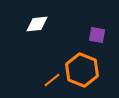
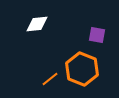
orange hexagon: moved 1 px up
orange line: moved 2 px left, 1 px up
